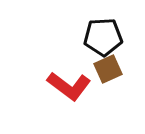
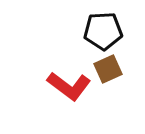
black pentagon: moved 6 px up
